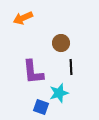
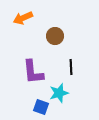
brown circle: moved 6 px left, 7 px up
